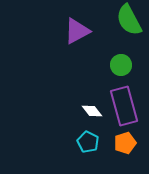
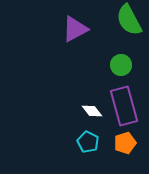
purple triangle: moved 2 px left, 2 px up
